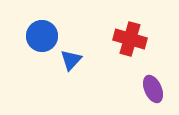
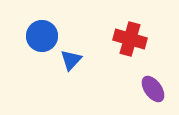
purple ellipse: rotated 12 degrees counterclockwise
